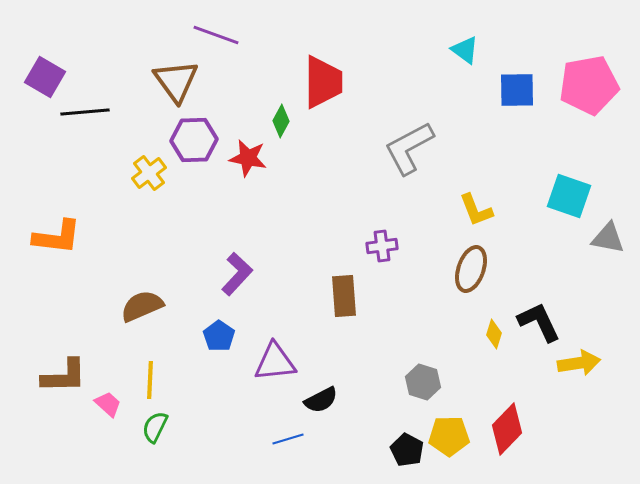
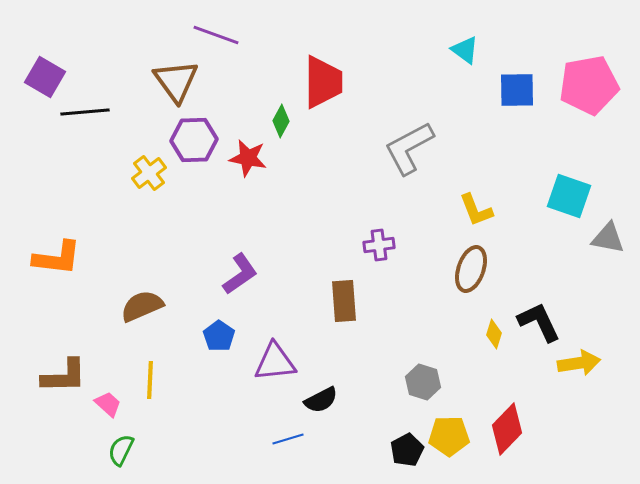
orange L-shape: moved 21 px down
purple cross: moved 3 px left, 1 px up
purple L-shape: moved 3 px right; rotated 12 degrees clockwise
brown rectangle: moved 5 px down
green semicircle: moved 34 px left, 23 px down
black pentagon: rotated 16 degrees clockwise
